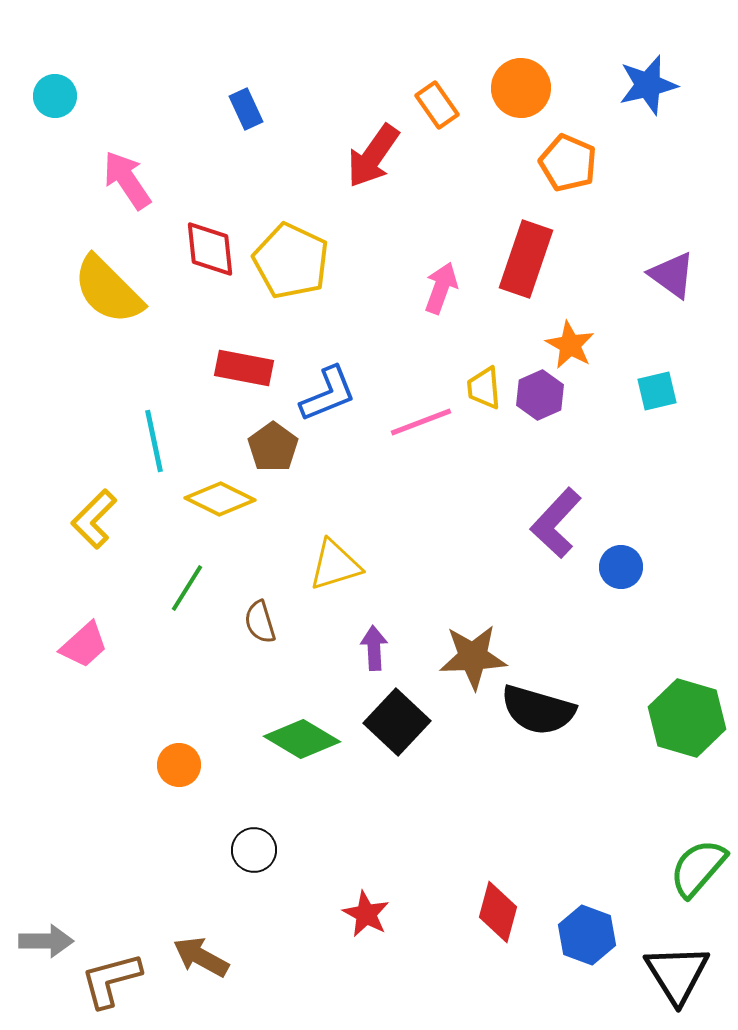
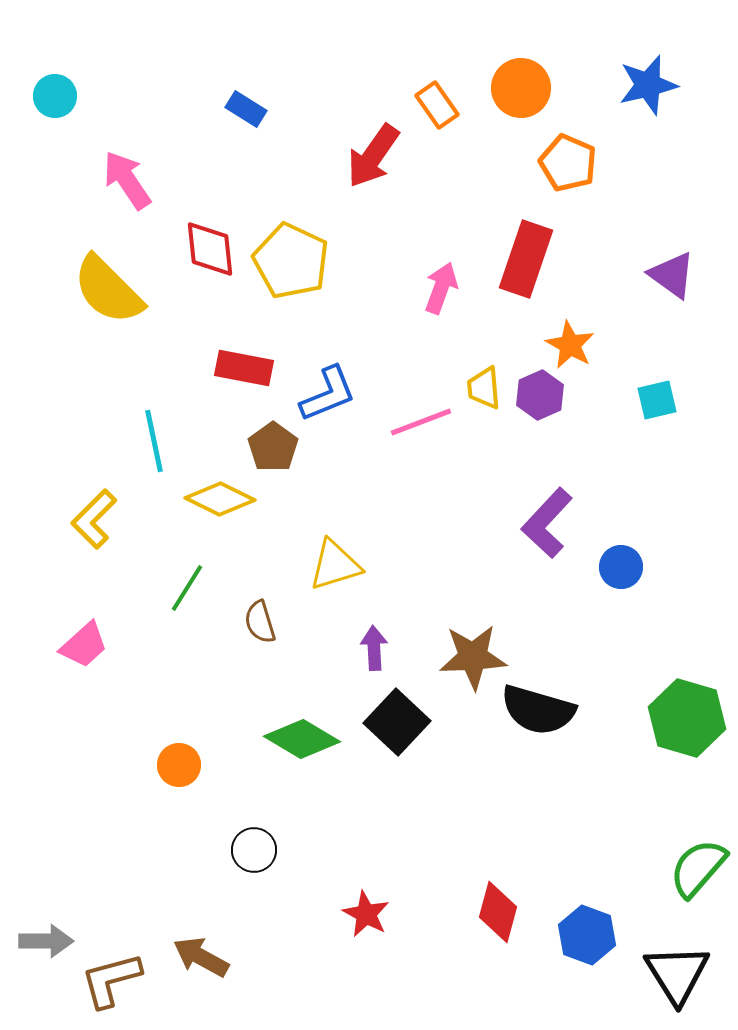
blue rectangle at (246, 109): rotated 33 degrees counterclockwise
cyan square at (657, 391): moved 9 px down
purple L-shape at (556, 523): moved 9 px left
